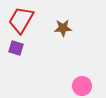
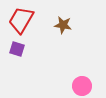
brown star: moved 3 px up; rotated 12 degrees clockwise
purple square: moved 1 px right, 1 px down
